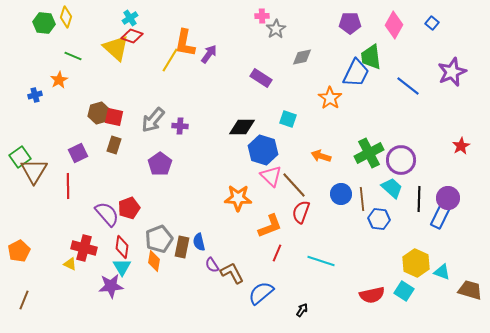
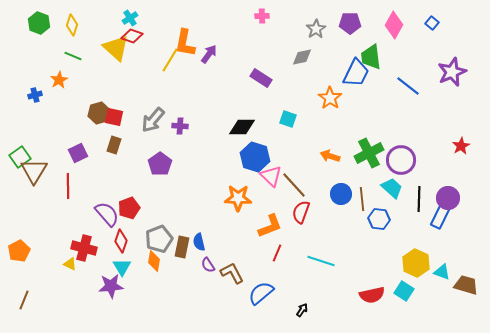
yellow diamond at (66, 17): moved 6 px right, 8 px down
green hexagon at (44, 23): moved 5 px left; rotated 15 degrees clockwise
gray star at (276, 29): moved 40 px right
blue hexagon at (263, 150): moved 8 px left, 7 px down
orange arrow at (321, 156): moved 9 px right
red diamond at (122, 247): moved 1 px left, 6 px up; rotated 10 degrees clockwise
purple semicircle at (212, 265): moved 4 px left
brown trapezoid at (470, 290): moved 4 px left, 5 px up
